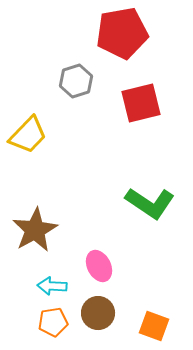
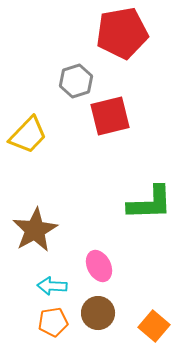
red square: moved 31 px left, 13 px down
green L-shape: rotated 36 degrees counterclockwise
orange square: rotated 20 degrees clockwise
